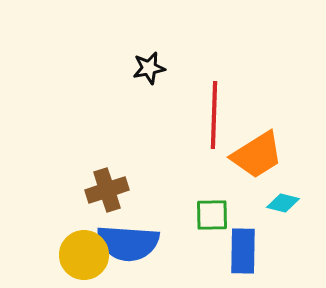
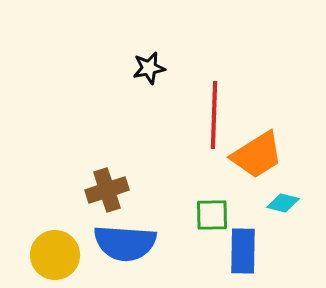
blue semicircle: moved 3 px left
yellow circle: moved 29 px left
